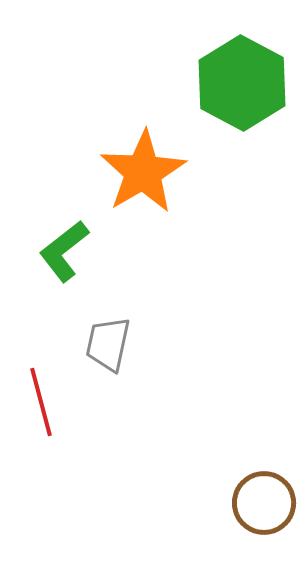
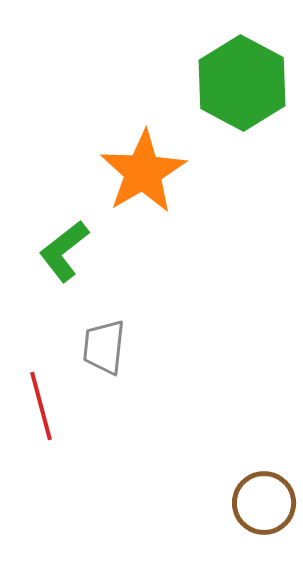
gray trapezoid: moved 4 px left, 3 px down; rotated 6 degrees counterclockwise
red line: moved 4 px down
